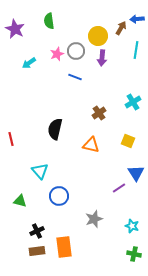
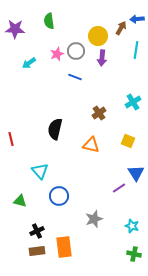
purple star: rotated 24 degrees counterclockwise
